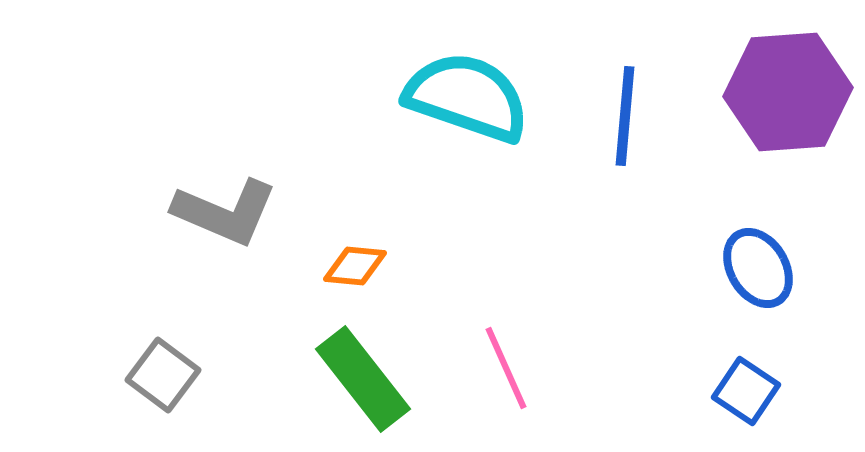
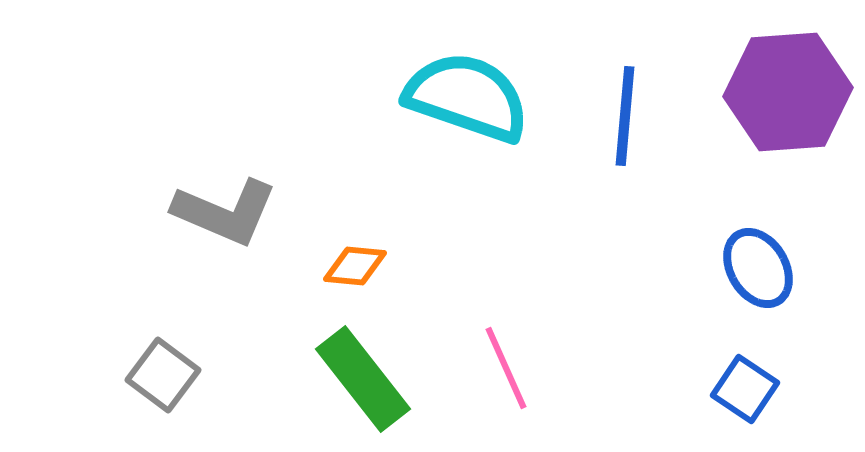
blue square: moved 1 px left, 2 px up
